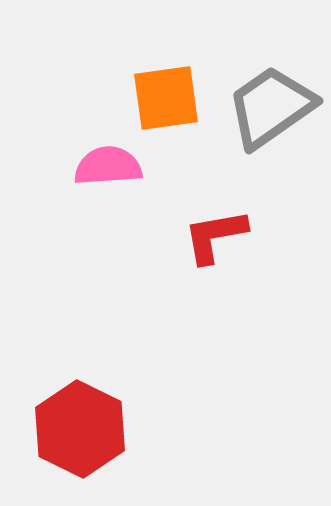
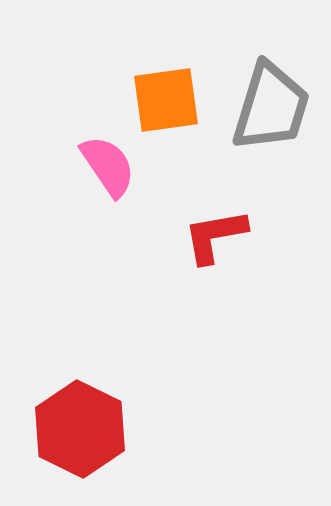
orange square: moved 2 px down
gray trapezoid: rotated 142 degrees clockwise
pink semicircle: rotated 60 degrees clockwise
